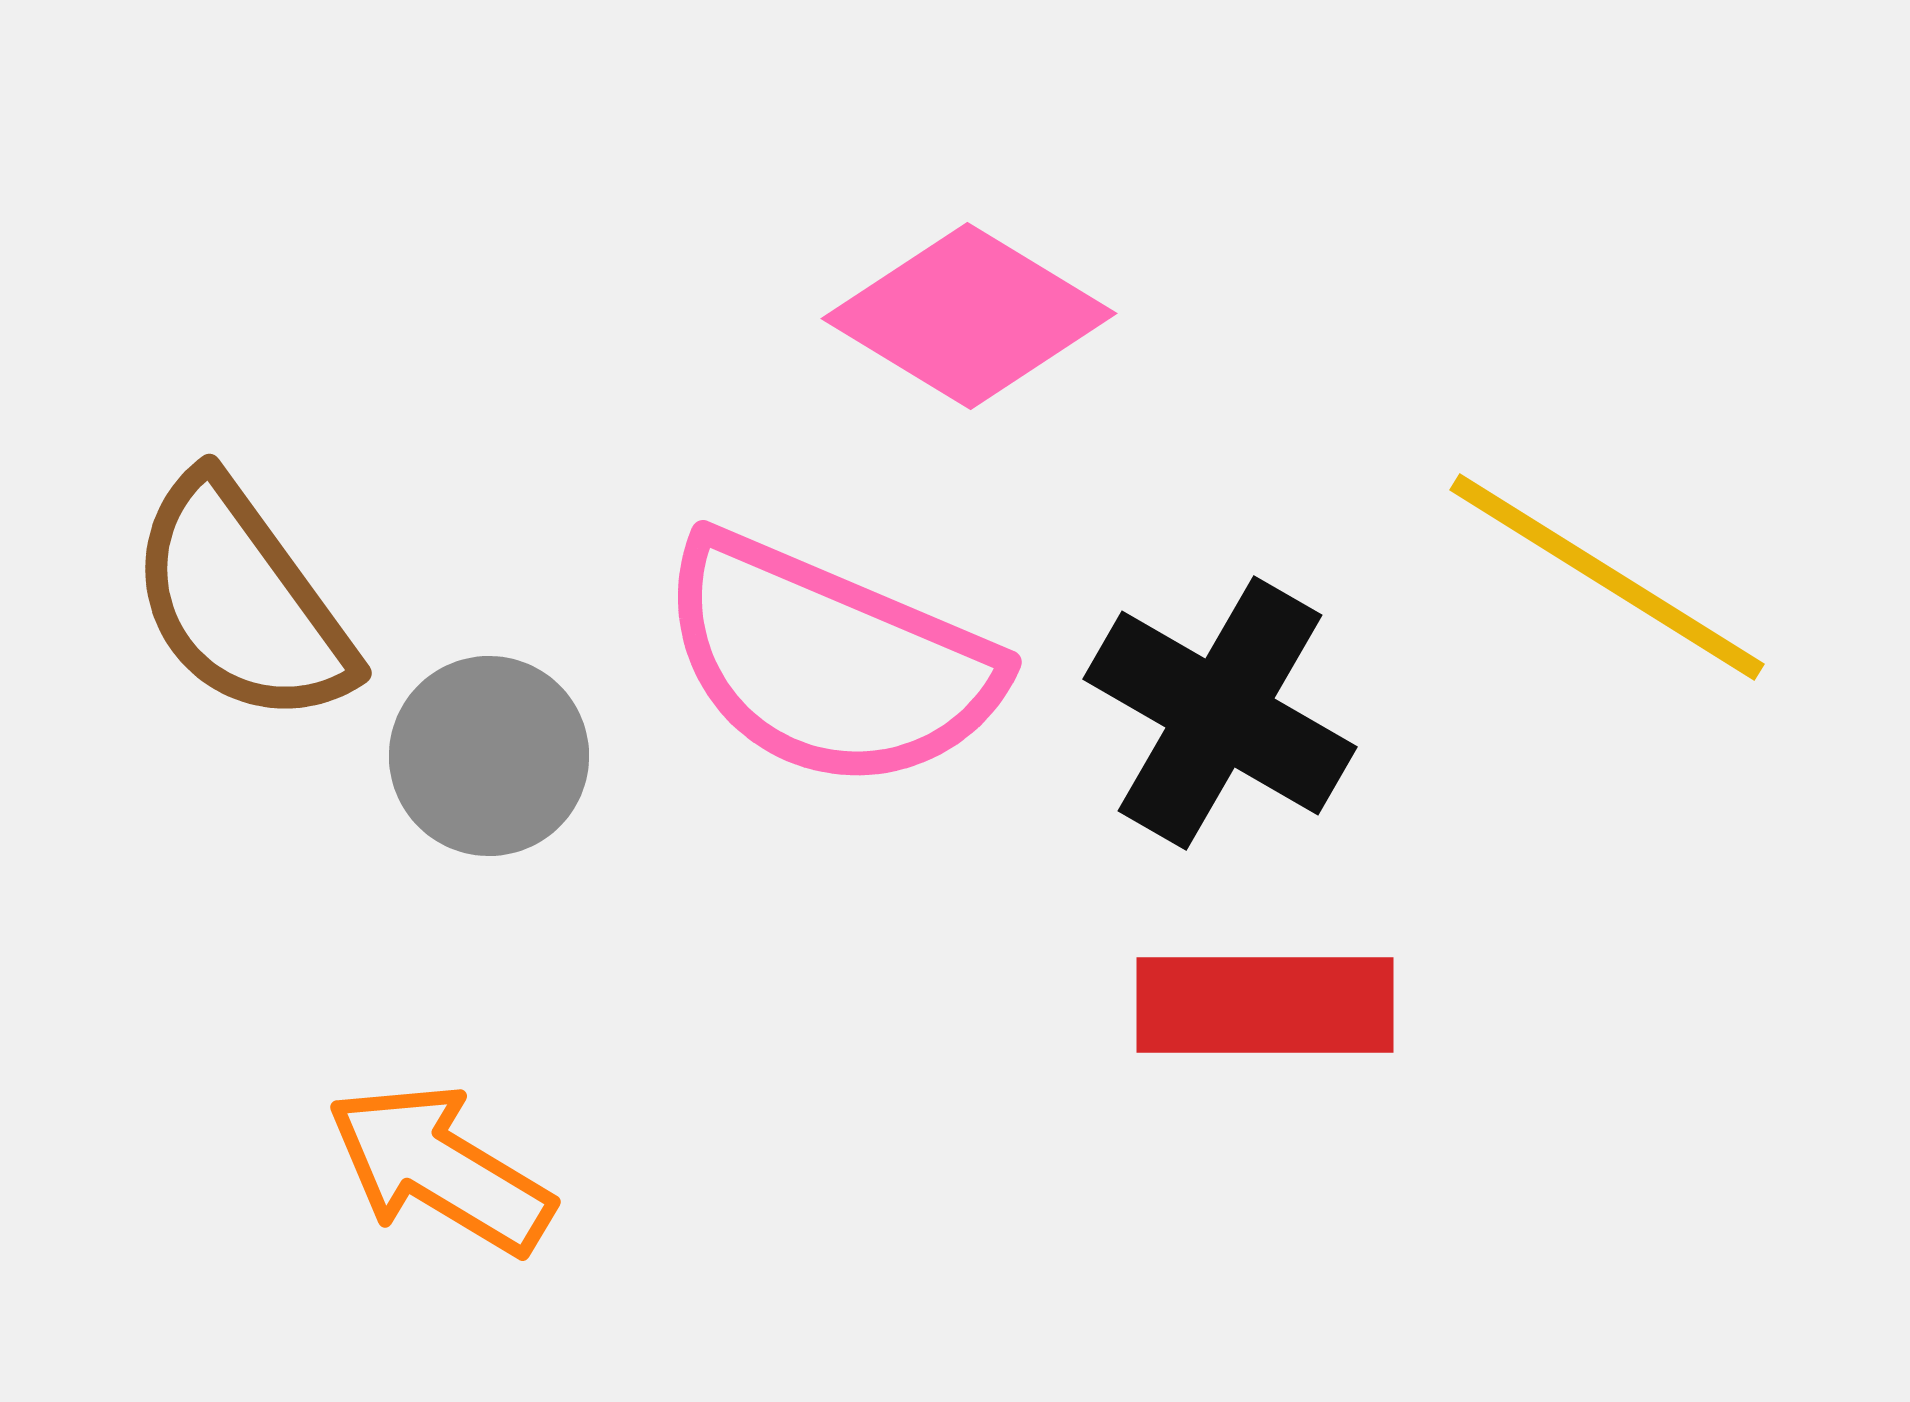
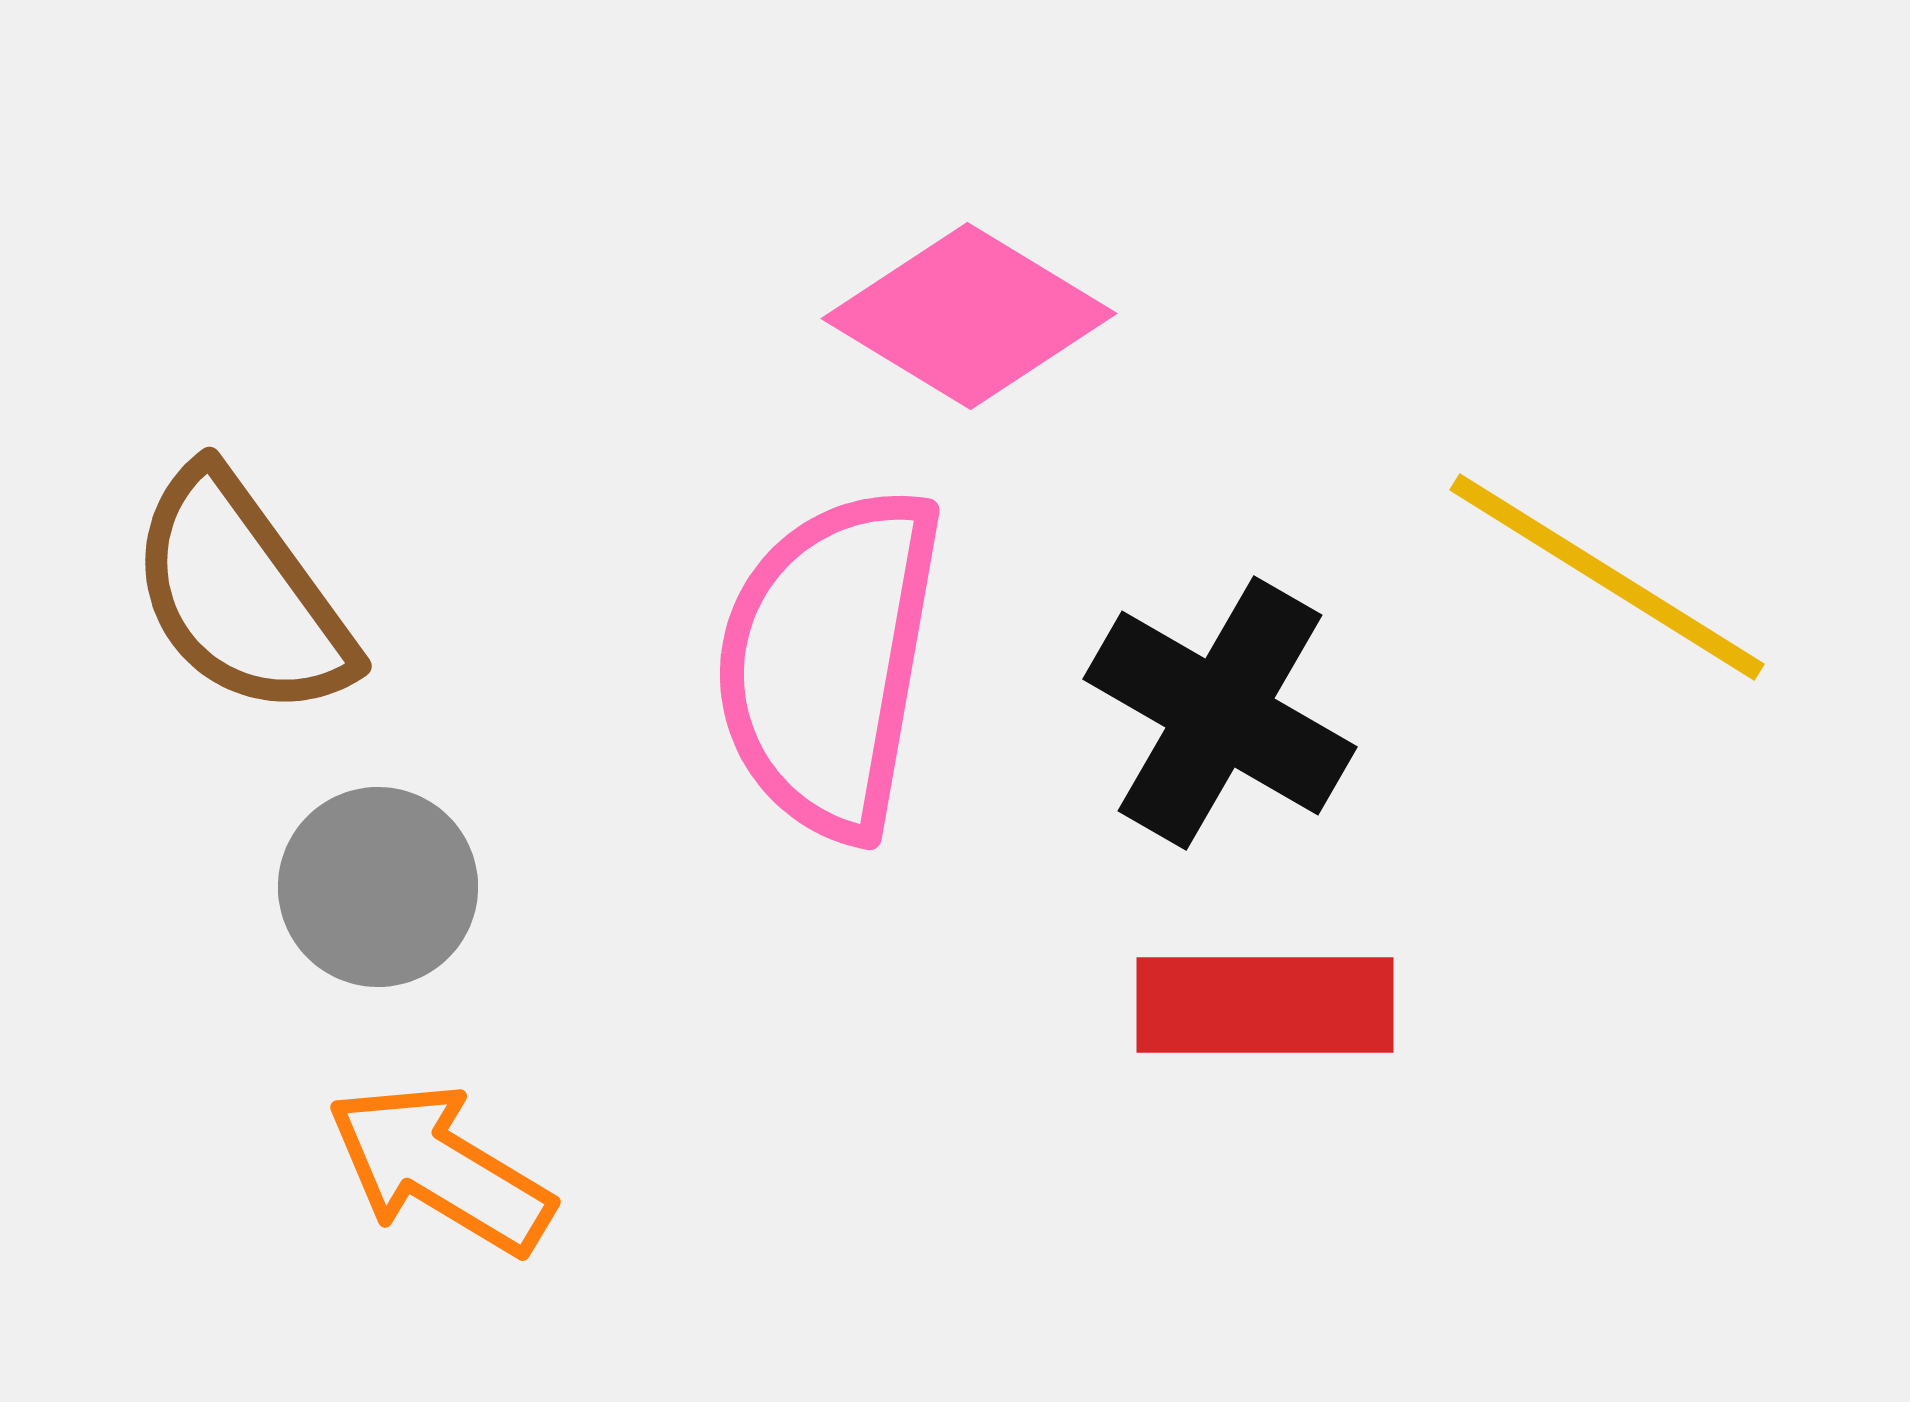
brown semicircle: moved 7 px up
pink semicircle: rotated 77 degrees clockwise
gray circle: moved 111 px left, 131 px down
